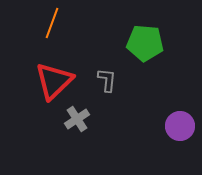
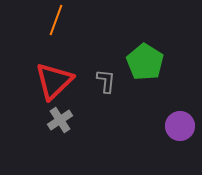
orange line: moved 4 px right, 3 px up
green pentagon: moved 19 px down; rotated 27 degrees clockwise
gray L-shape: moved 1 px left, 1 px down
gray cross: moved 17 px left, 1 px down
